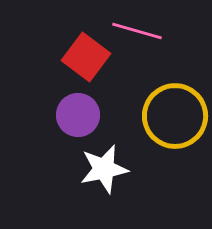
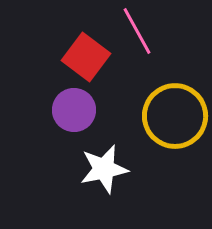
pink line: rotated 45 degrees clockwise
purple circle: moved 4 px left, 5 px up
